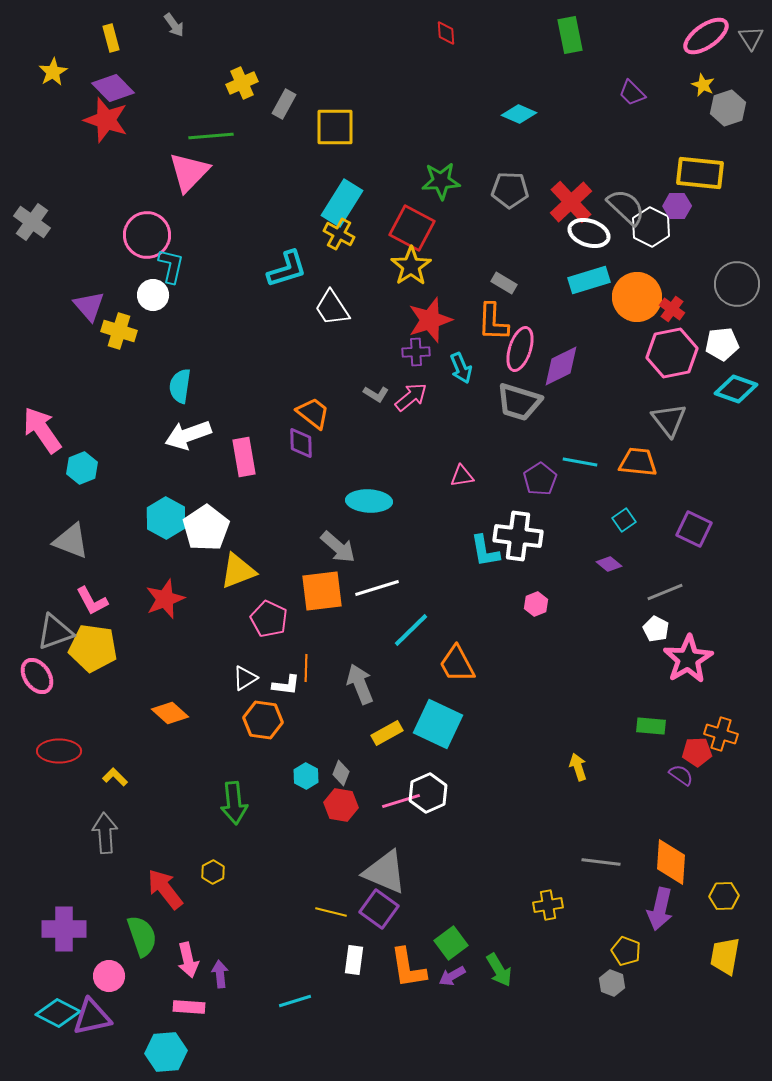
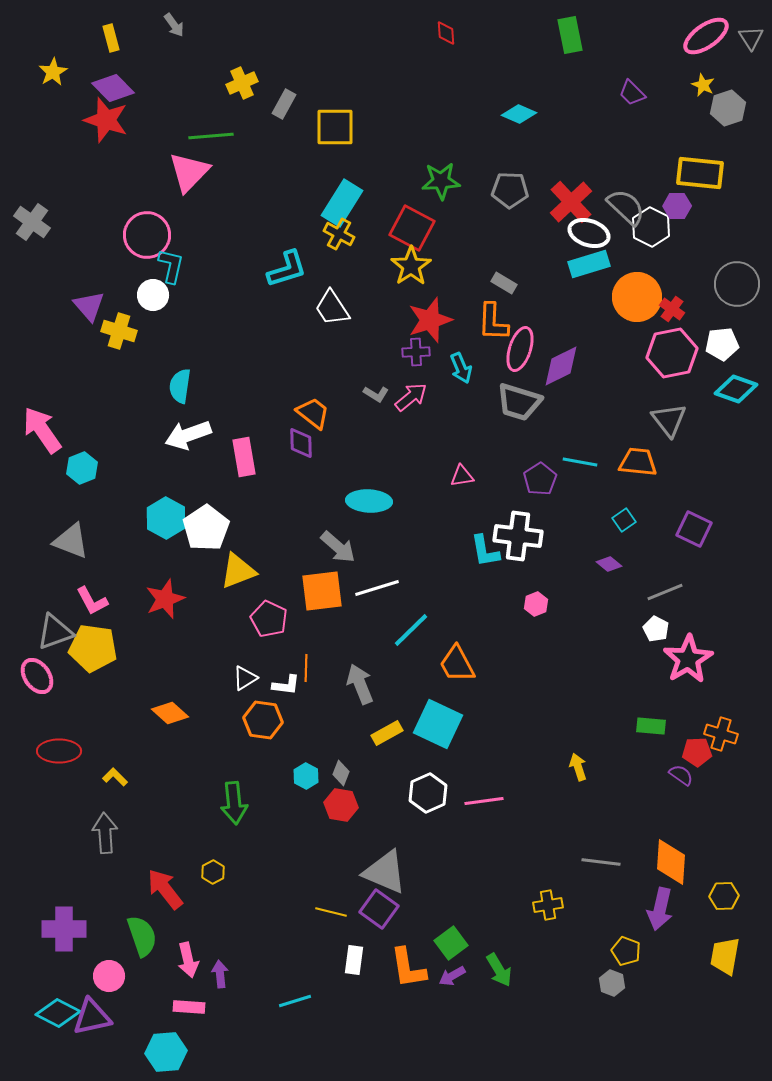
cyan rectangle at (589, 280): moved 16 px up
pink line at (401, 801): moved 83 px right; rotated 9 degrees clockwise
